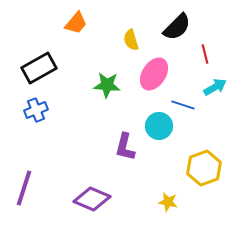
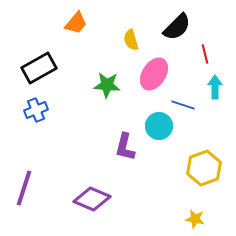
cyan arrow: rotated 60 degrees counterclockwise
yellow star: moved 27 px right, 17 px down
